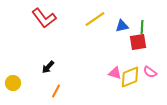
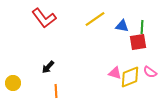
blue triangle: rotated 24 degrees clockwise
orange line: rotated 32 degrees counterclockwise
